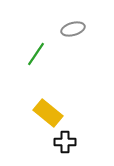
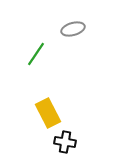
yellow rectangle: rotated 24 degrees clockwise
black cross: rotated 10 degrees clockwise
